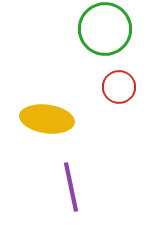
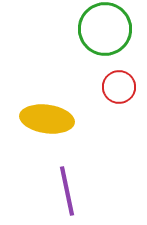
purple line: moved 4 px left, 4 px down
